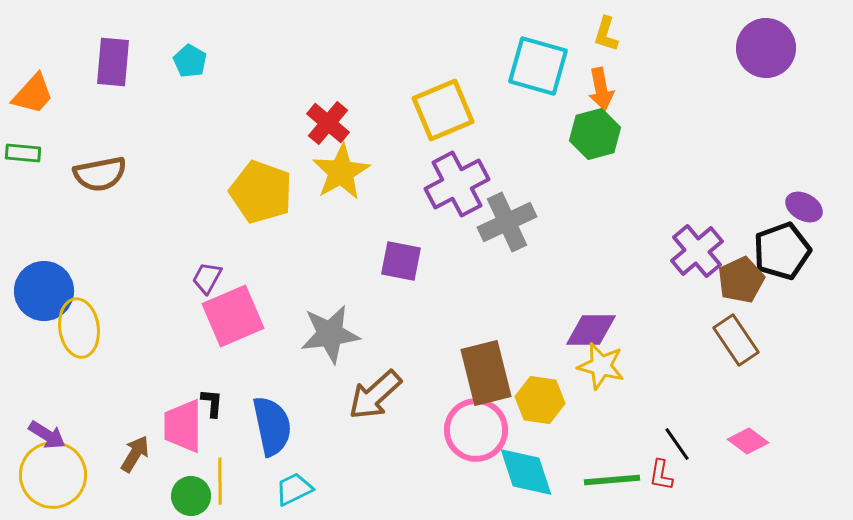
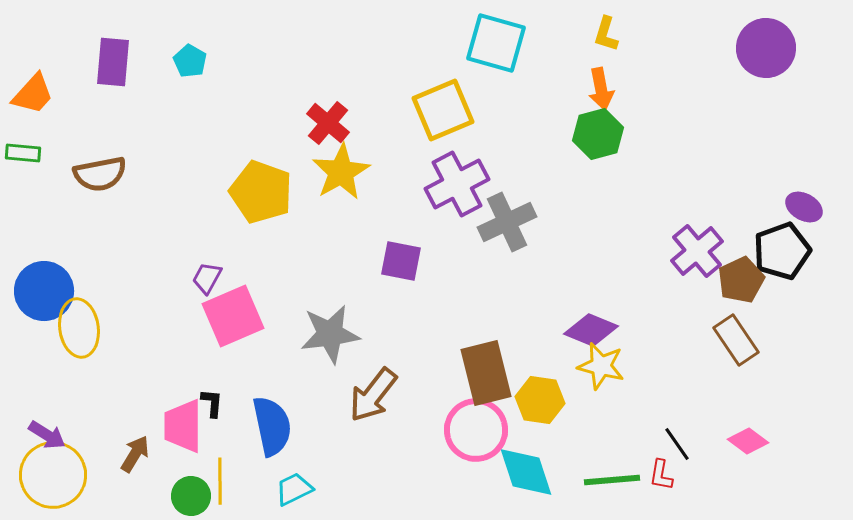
cyan square at (538, 66): moved 42 px left, 23 px up
green hexagon at (595, 134): moved 3 px right
purple diamond at (591, 330): rotated 22 degrees clockwise
brown arrow at (375, 395): moved 2 px left; rotated 10 degrees counterclockwise
